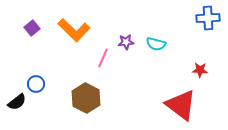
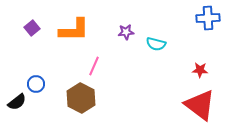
orange L-shape: rotated 44 degrees counterclockwise
purple star: moved 10 px up
pink line: moved 9 px left, 8 px down
brown hexagon: moved 5 px left
red triangle: moved 19 px right
